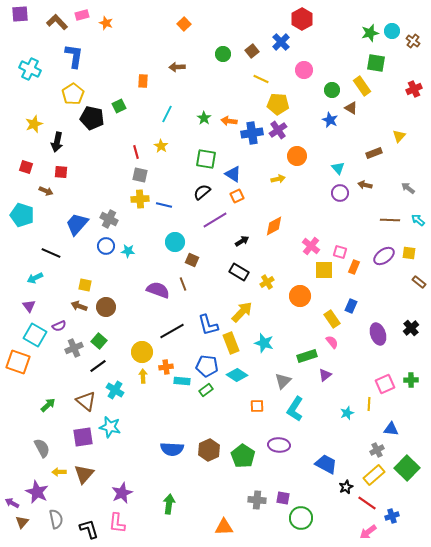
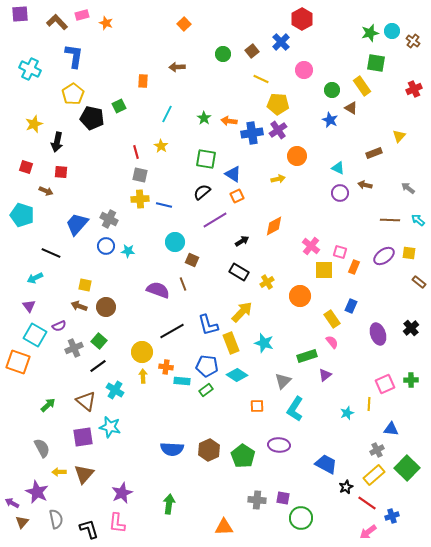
cyan triangle at (338, 168): rotated 24 degrees counterclockwise
orange cross at (166, 367): rotated 16 degrees clockwise
